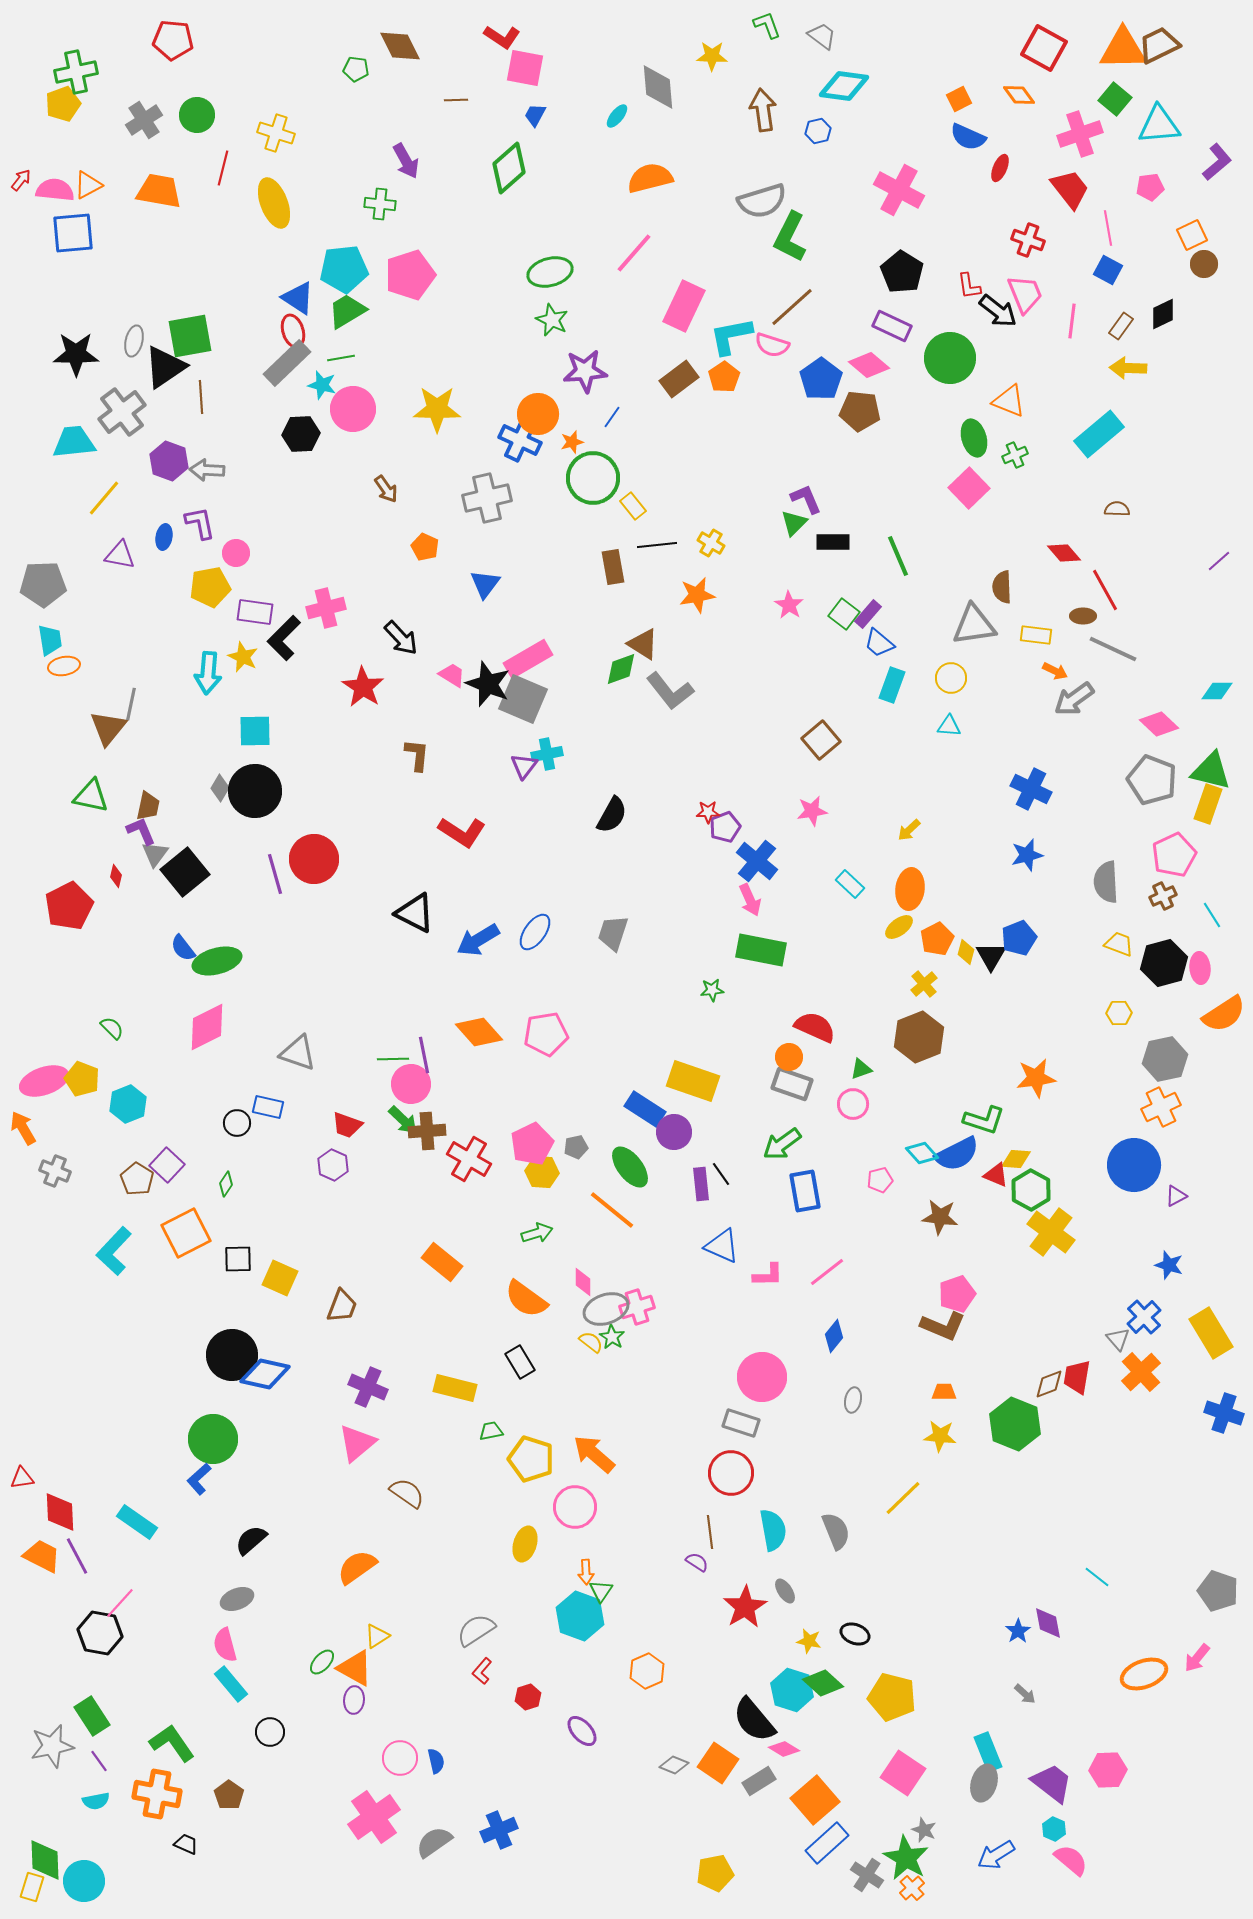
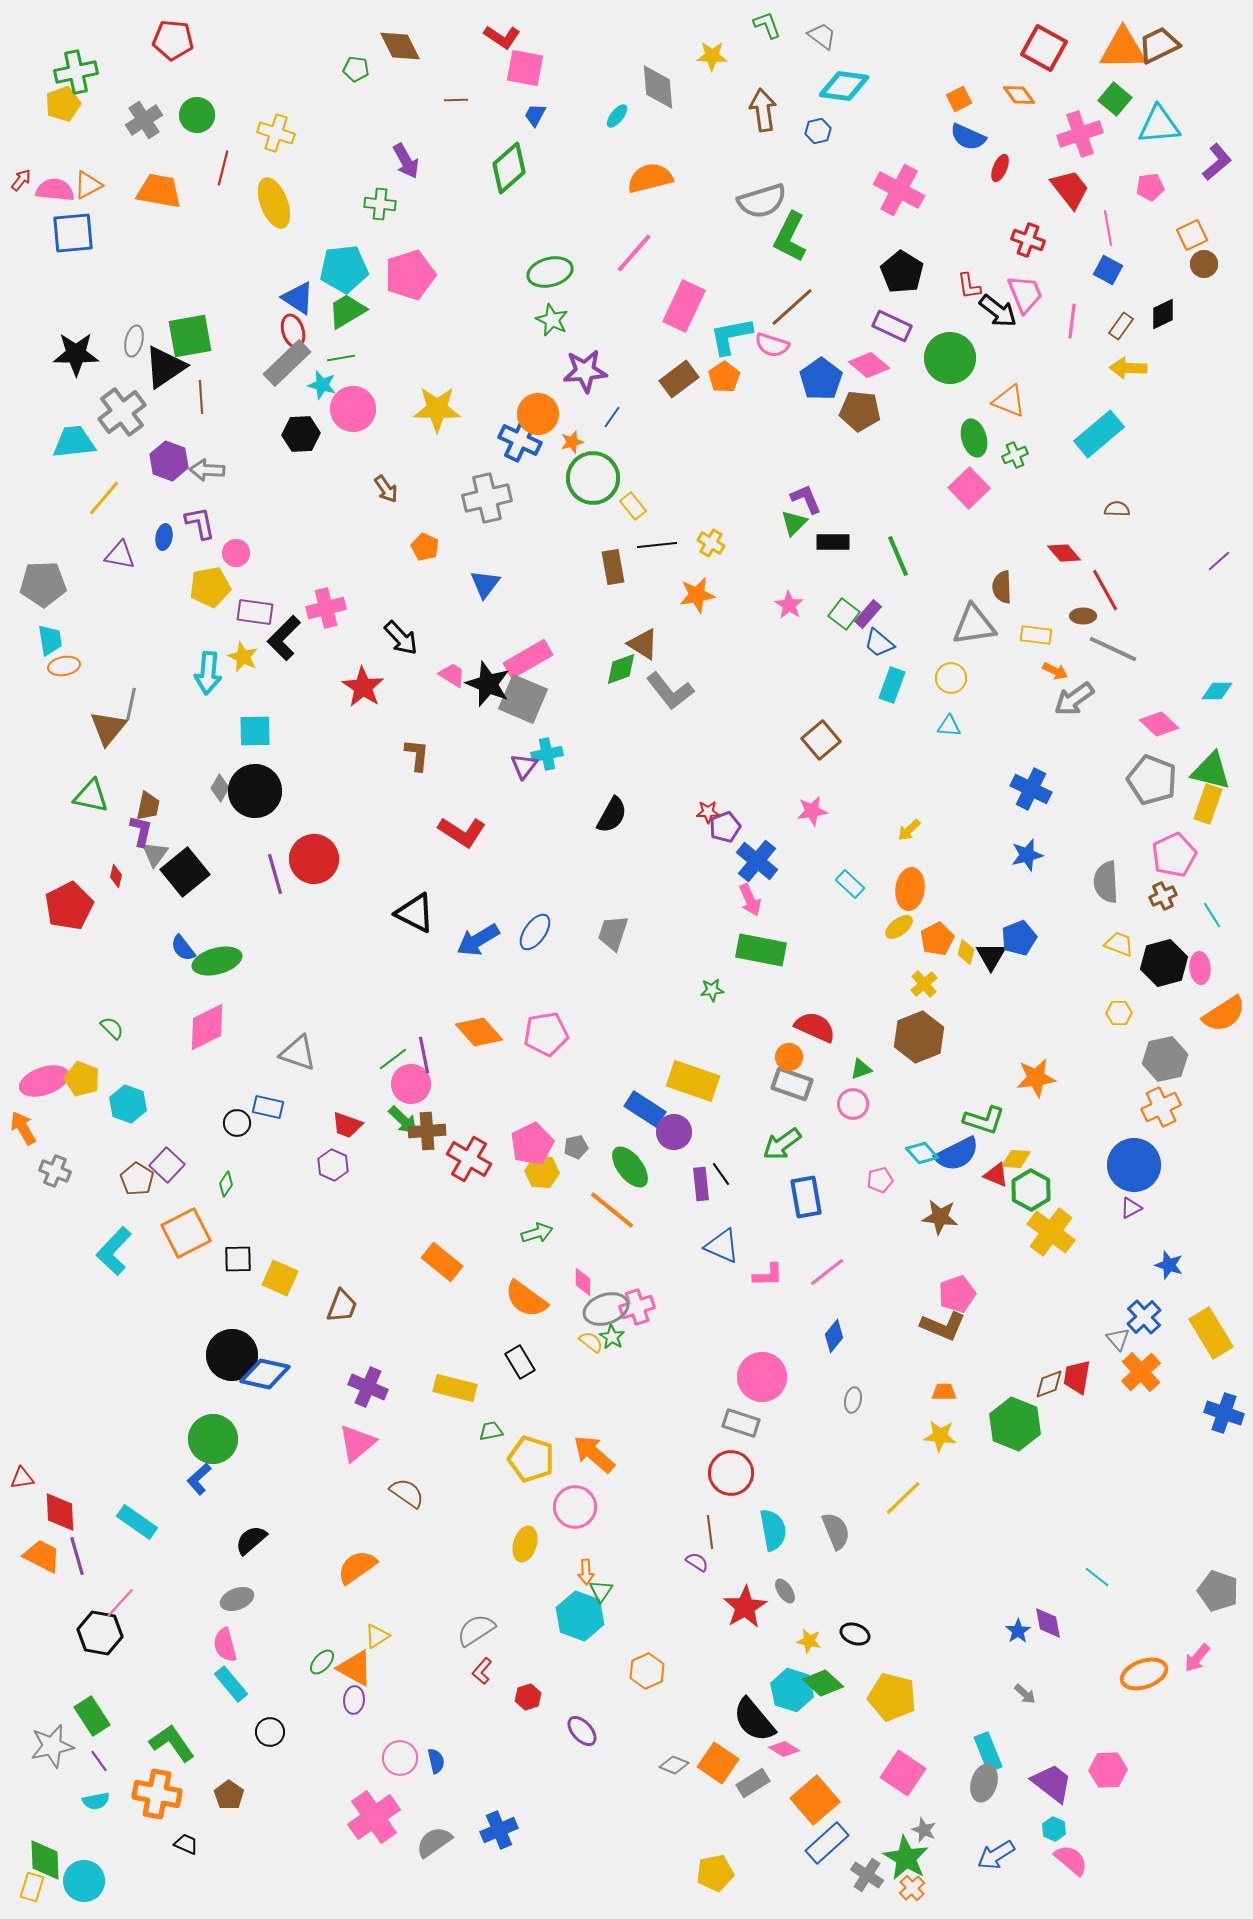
purple L-shape at (141, 831): rotated 36 degrees clockwise
green line at (393, 1059): rotated 36 degrees counterclockwise
cyan hexagon at (128, 1104): rotated 18 degrees counterclockwise
blue rectangle at (805, 1191): moved 1 px right, 6 px down
purple triangle at (1176, 1196): moved 45 px left, 12 px down
purple line at (77, 1556): rotated 12 degrees clockwise
gray rectangle at (759, 1781): moved 6 px left, 2 px down
